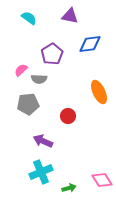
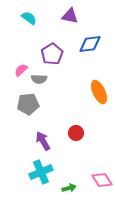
red circle: moved 8 px right, 17 px down
purple arrow: rotated 36 degrees clockwise
